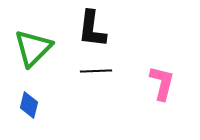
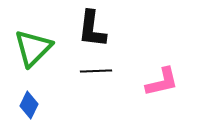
pink L-shape: moved 1 px up; rotated 63 degrees clockwise
blue diamond: rotated 12 degrees clockwise
